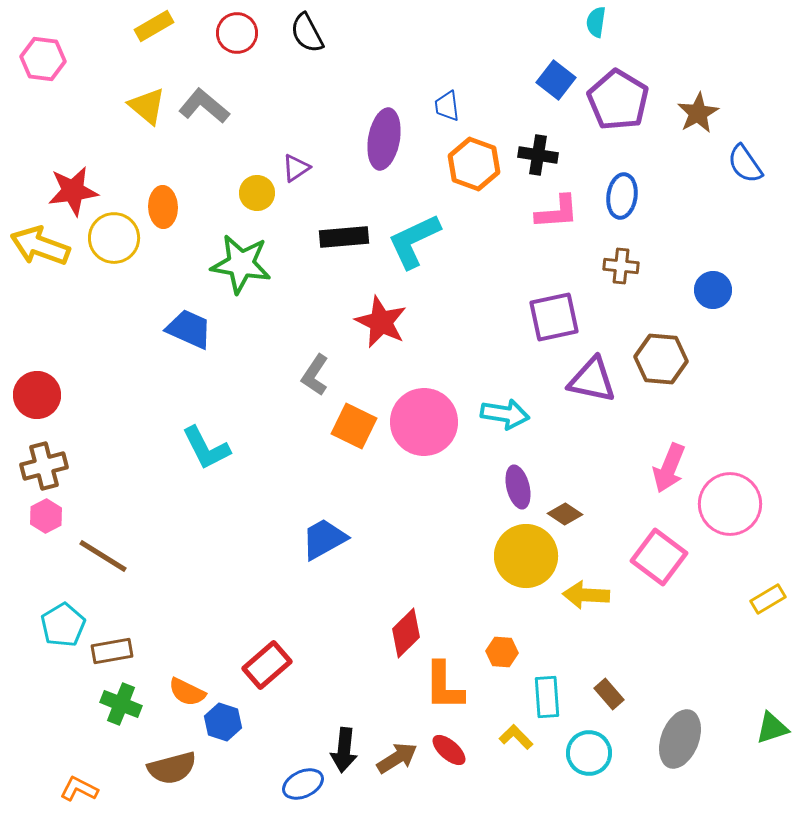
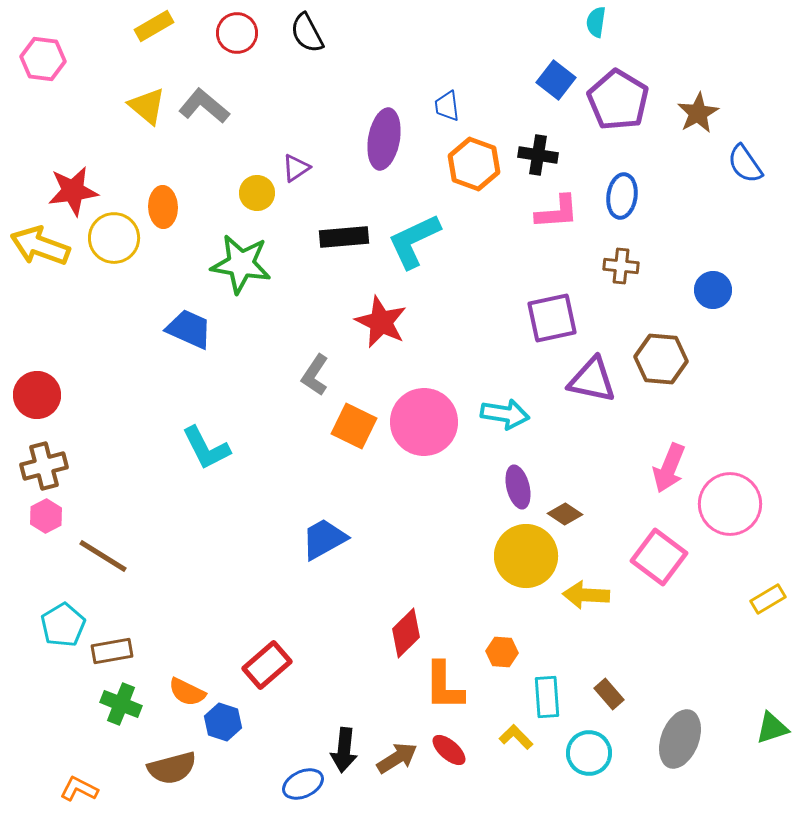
purple square at (554, 317): moved 2 px left, 1 px down
